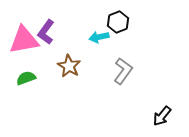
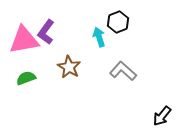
cyan arrow: rotated 84 degrees clockwise
brown star: moved 1 px down
gray L-shape: rotated 84 degrees counterclockwise
